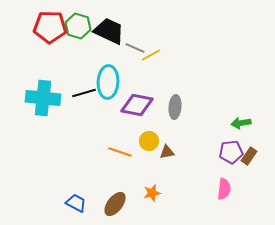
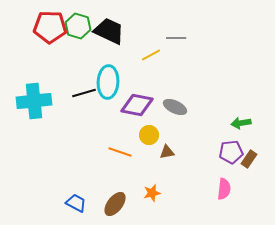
gray line: moved 41 px right, 10 px up; rotated 24 degrees counterclockwise
cyan cross: moved 9 px left, 3 px down; rotated 12 degrees counterclockwise
gray ellipse: rotated 70 degrees counterclockwise
yellow circle: moved 6 px up
brown rectangle: moved 3 px down
